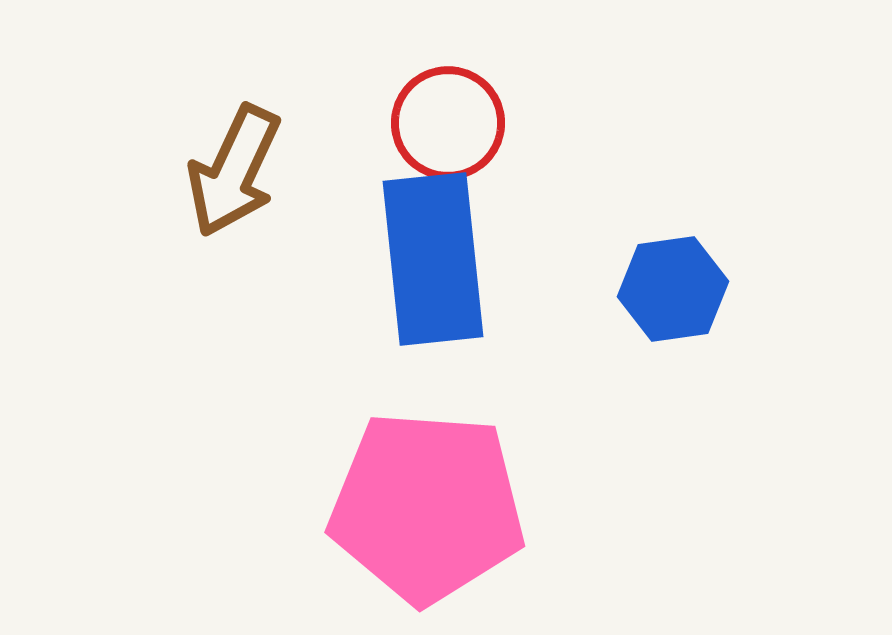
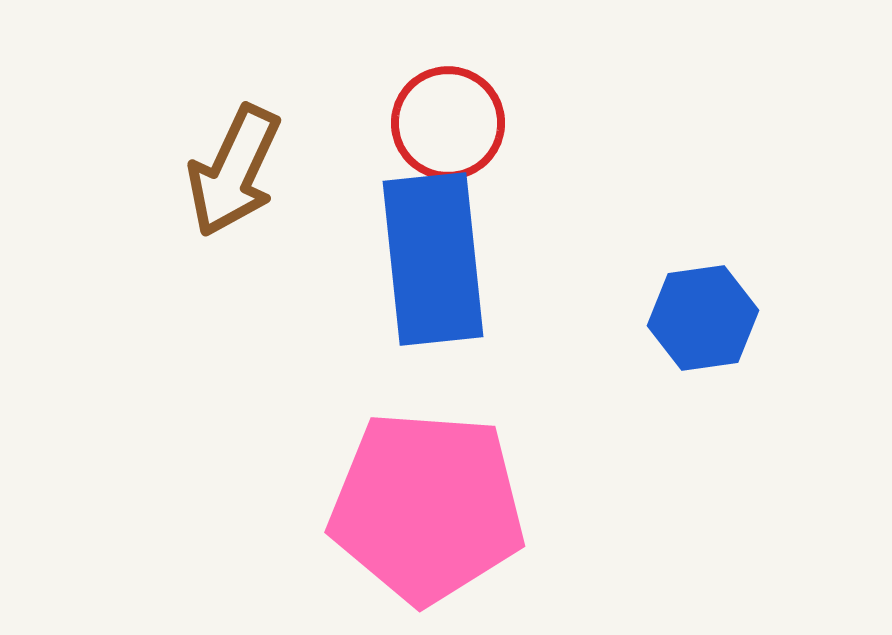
blue hexagon: moved 30 px right, 29 px down
